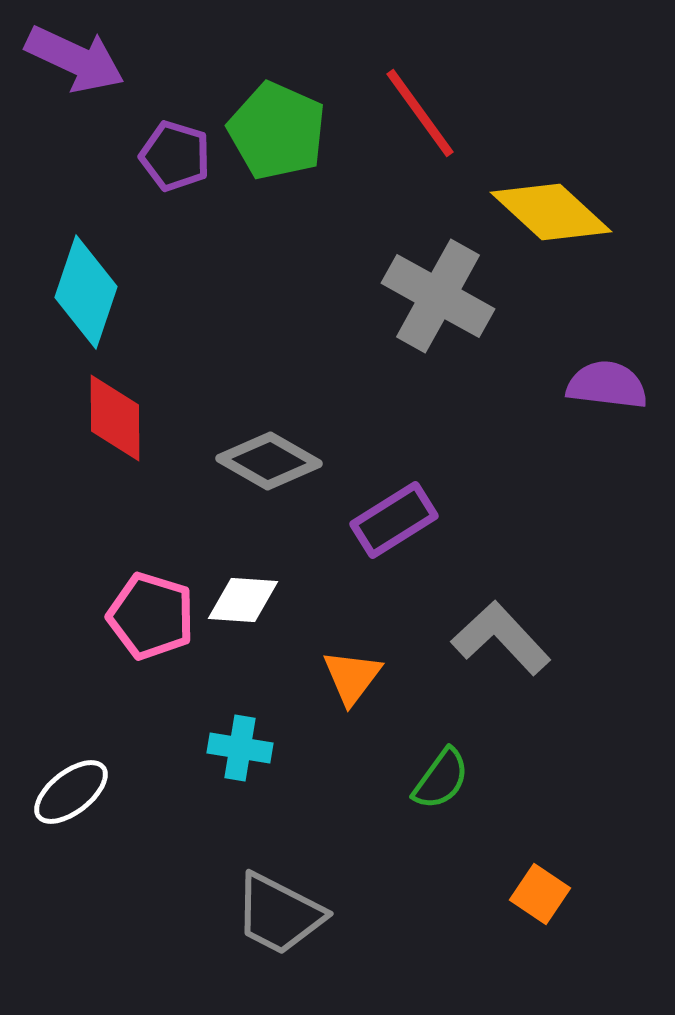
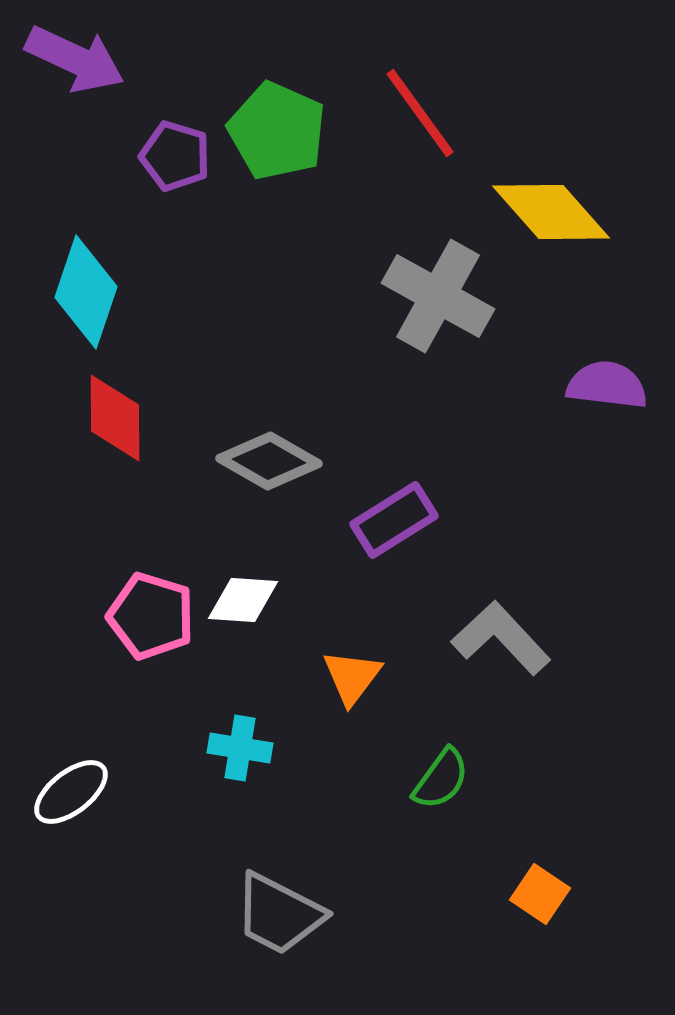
yellow diamond: rotated 6 degrees clockwise
